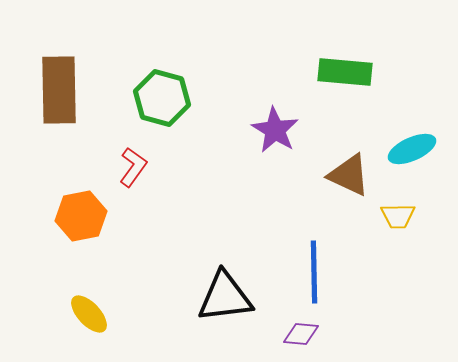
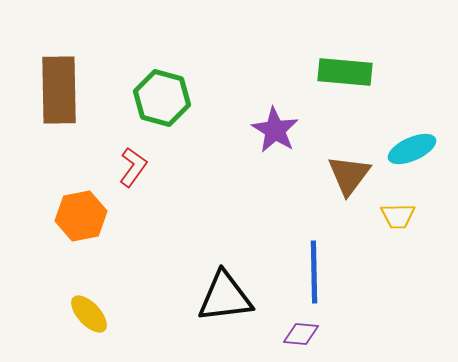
brown triangle: rotated 42 degrees clockwise
